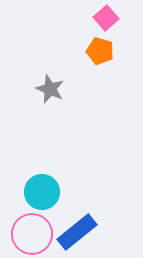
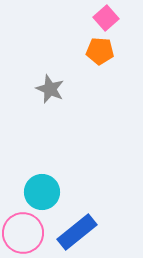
orange pentagon: rotated 12 degrees counterclockwise
pink circle: moved 9 px left, 1 px up
